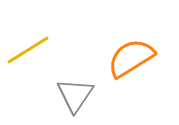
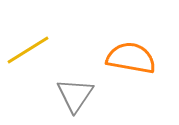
orange semicircle: rotated 42 degrees clockwise
